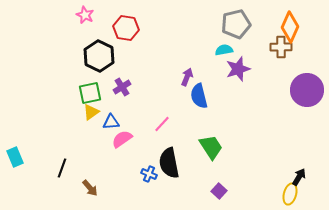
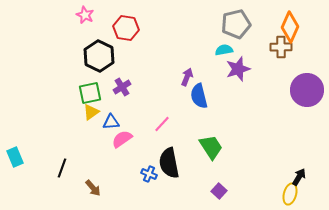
brown arrow: moved 3 px right
